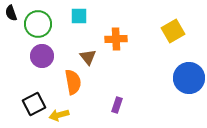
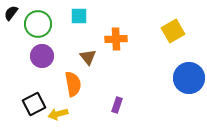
black semicircle: rotated 56 degrees clockwise
orange semicircle: moved 2 px down
yellow arrow: moved 1 px left, 1 px up
